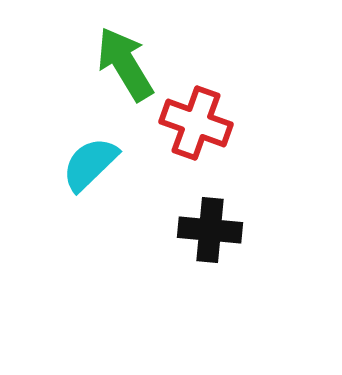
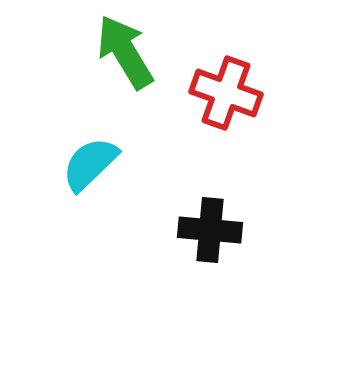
green arrow: moved 12 px up
red cross: moved 30 px right, 30 px up
